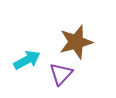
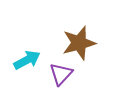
brown star: moved 3 px right, 1 px down
